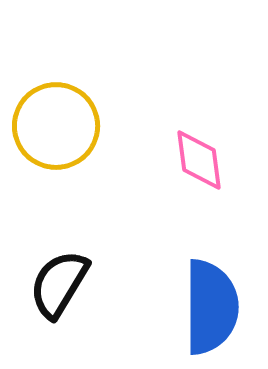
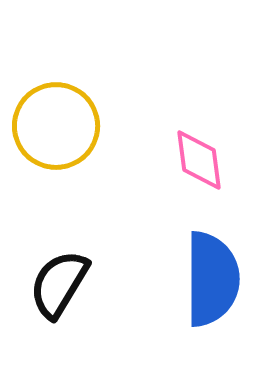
blue semicircle: moved 1 px right, 28 px up
